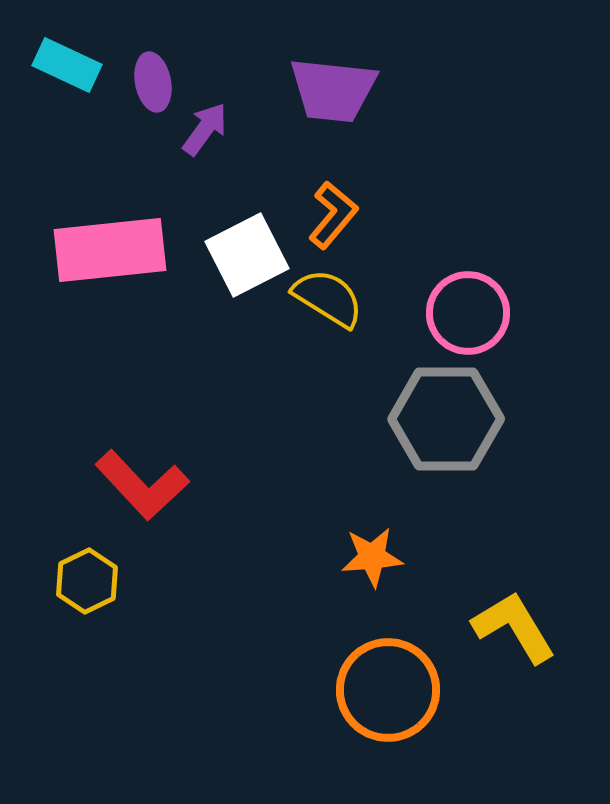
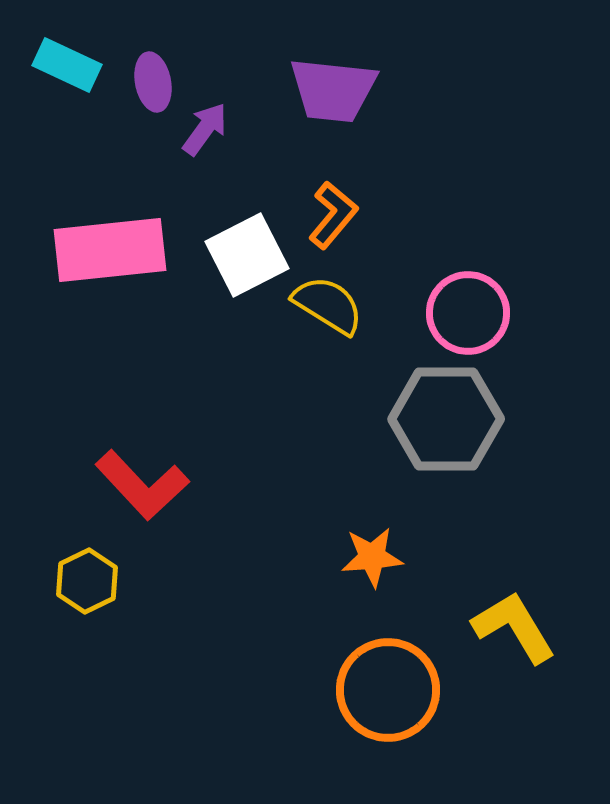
yellow semicircle: moved 7 px down
